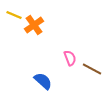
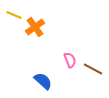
orange cross: moved 1 px right, 2 px down
pink semicircle: moved 2 px down
brown line: moved 1 px right
